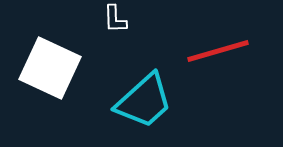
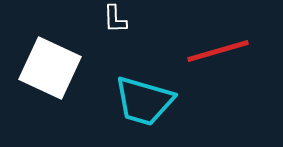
cyan trapezoid: rotated 58 degrees clockwise
